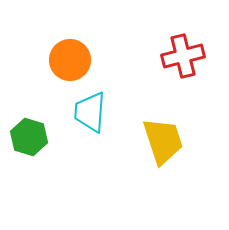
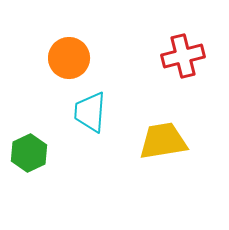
orange circle: moved 1 px left, 2 px up
green hexagon: moved 16 px down; rotated 18 degrees clockwise
yellow trapezoid: rotated 81 degrees counterclockwise
